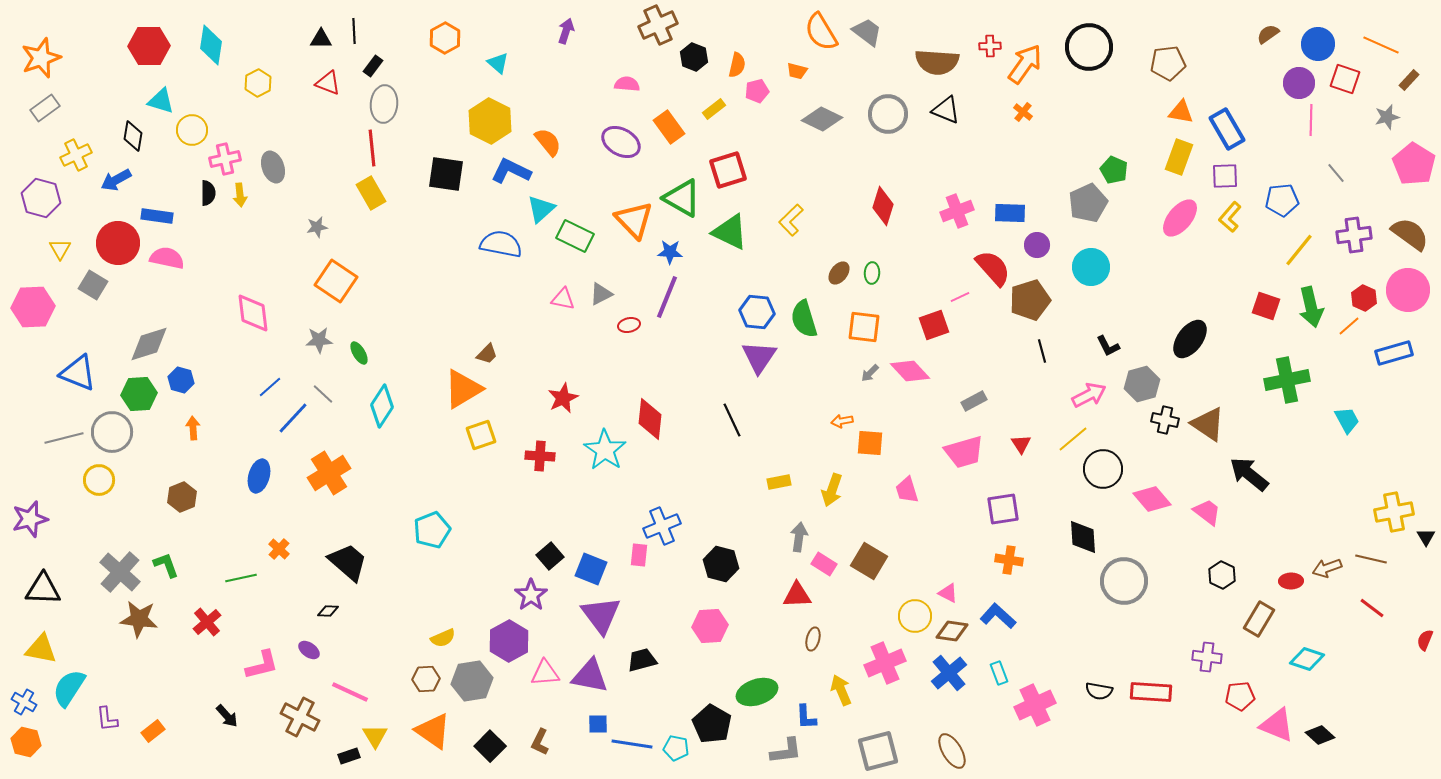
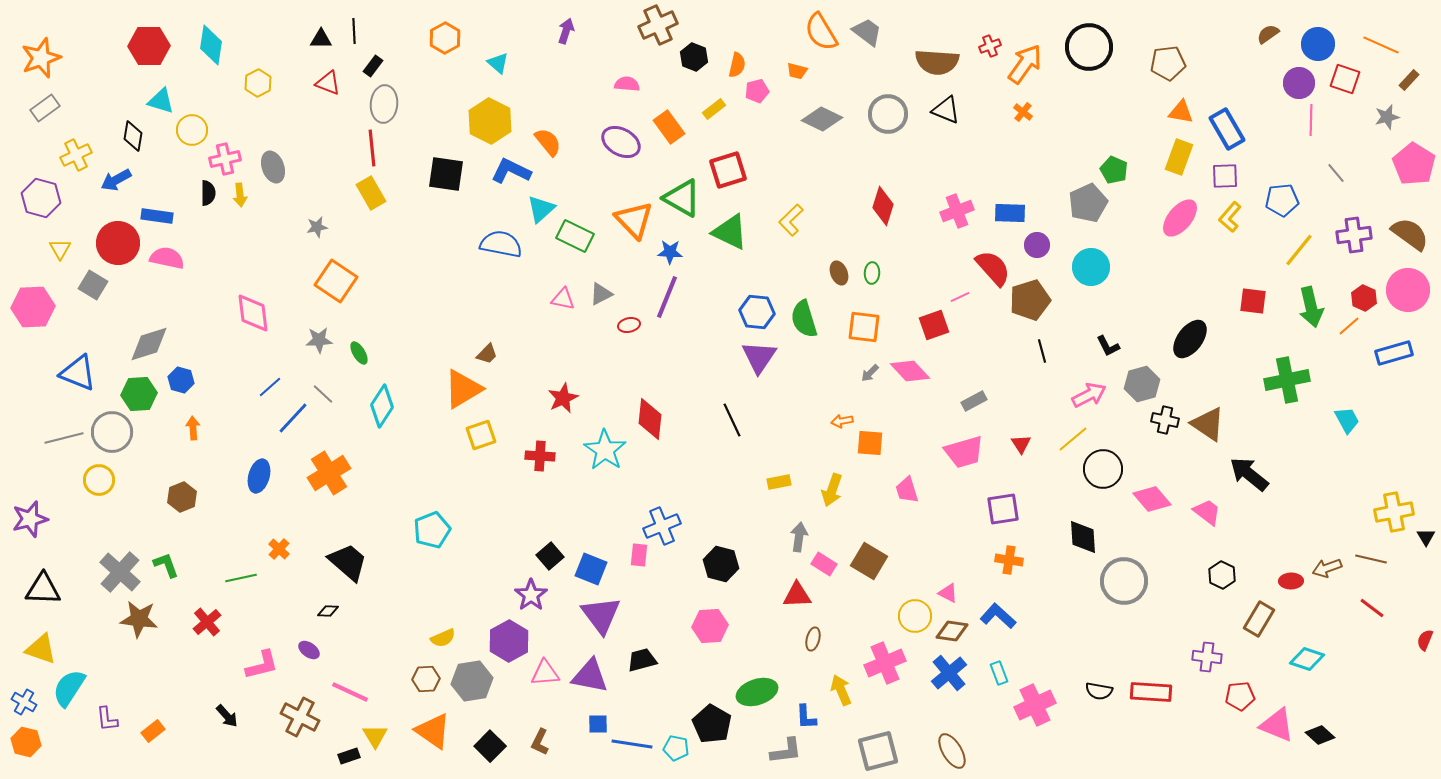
red cross at (990, 46): rotated 20 degrees counterclockwise
brown ellipse at (839, 273): rotated 60 degrees counterclockwise
red square at (1266, 306): moved 13 px left, 5 px up; rotated 12 degrees counterclockwise
yellow triangle at (41, 649): rotated 8 degrees clockwise
